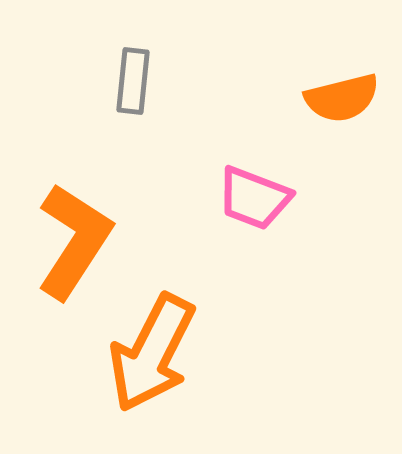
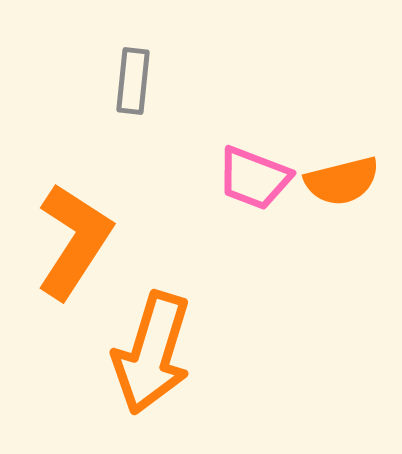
orange semicircle: moved 83 px down
pink trapezoid: moved 20 px up
orange arrow: rotated 10 degrees counterclockwise
